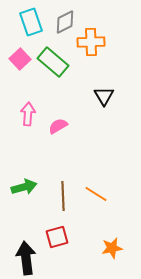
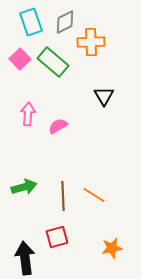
orange line: moved 2 px left, 1 px down
black arrow: moved 1 px left
